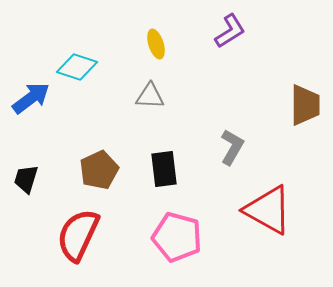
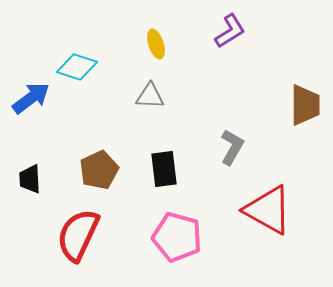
black trapezoid: moved 4 px right; rotated 20 degrees counterclockwise
